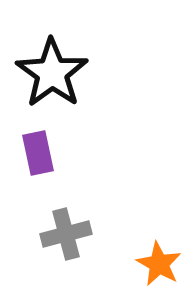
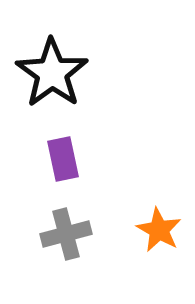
purple rectangle: moved 25 px right, 6 px down
orange star: moved 34 px up
